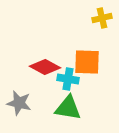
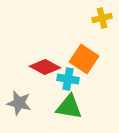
orange square: moved 3 px left, 3 px up; rotated 32 degrees clockwise
green triangle: moved 1 px right, 1 px up
